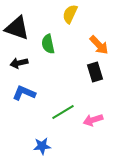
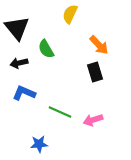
black triangle: rotated 32 degrees clockwise
green semicircle: moved 2 px left, 5 px down; rotated 18 degrees counterclockwise
green line: moved 3 px left; rotated 55 degrees clockwise
blue star: moved 3 px left, 2 px up
